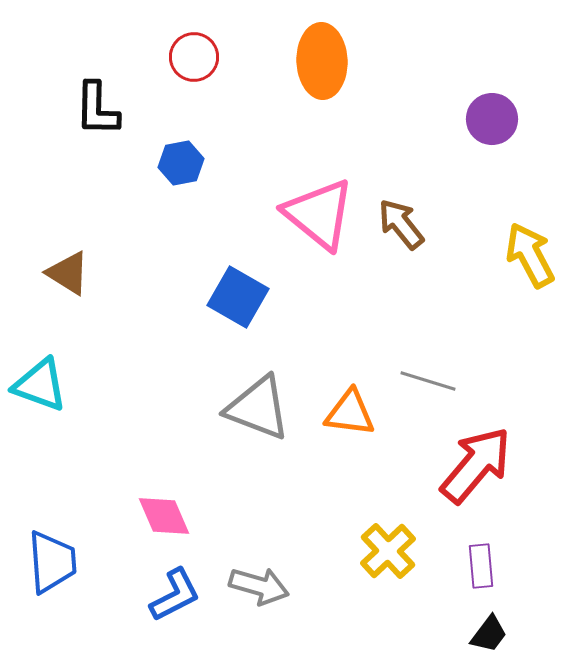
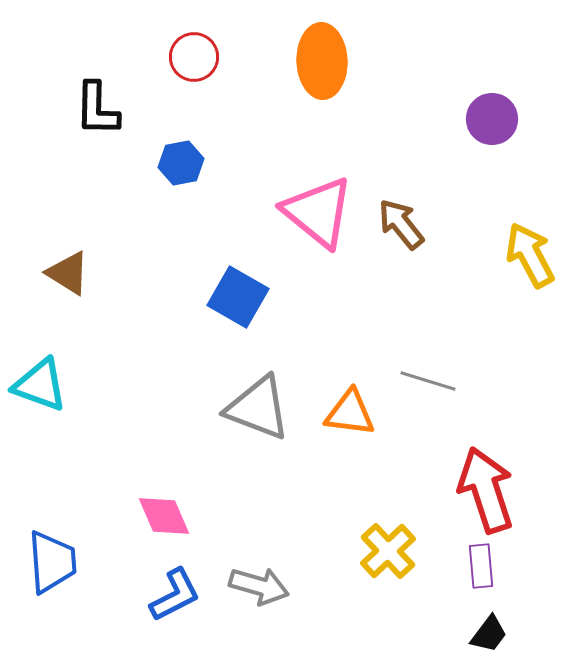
pink triangle: moved 1 px left, 2 px up
red arrow: moved 10 px right, 25 px down; rotated 58 degrees counterclockwise
